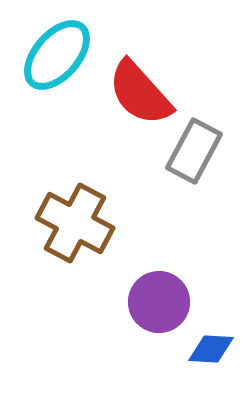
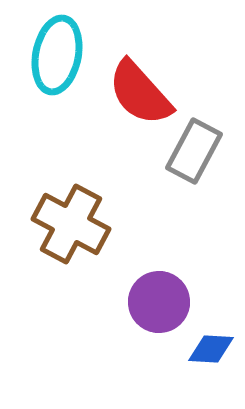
cyan ellipse: rotated 30 degrees counterclockwise
brown cross: moved 4 px left, 1 px down
